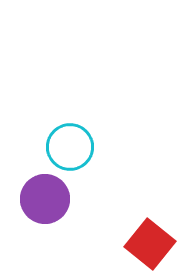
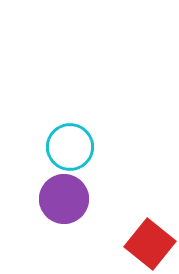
purple circle: moved 19 px right
